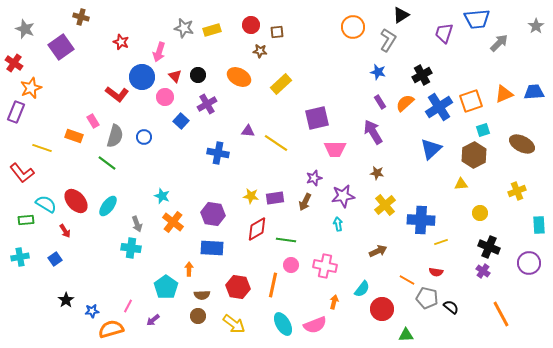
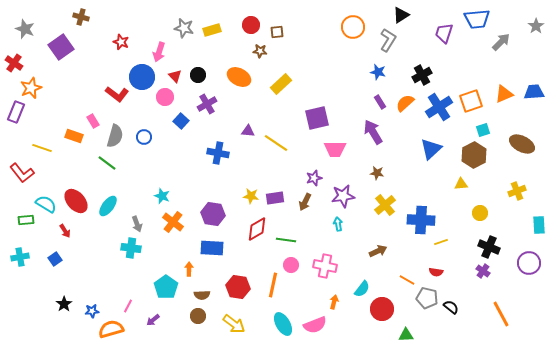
gray arrow at (499, 43): moved 2 px right, 1 px up
black star at (66, 300): moved 2 px left, 4 px down
